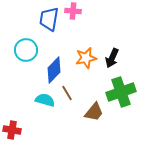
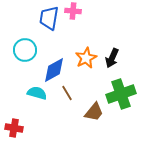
blue trapezoid: moved 1 px up
cyan circle: moved 1 px left
orange star: rotated 15 degrees counterclockwise
blue diamond: rotated 16 degrees clockwise
green cross: moved 2 px down
cyan semicircle: moved 8 px left, 7 px up
red cross: moved 2 px right, 2 px up
